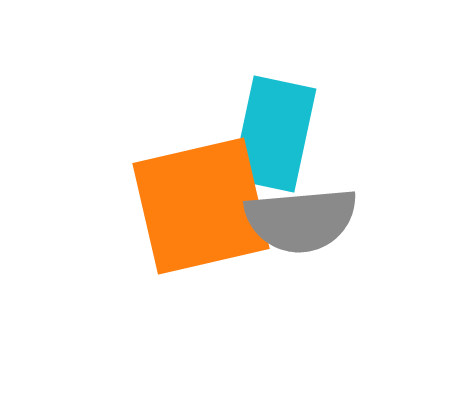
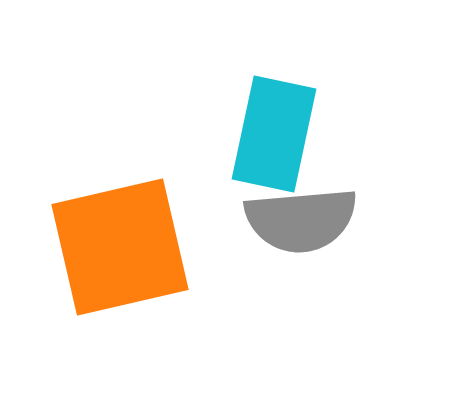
orange square: moved 81 px left, 41 px down
